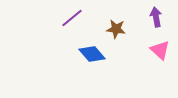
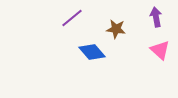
blue diamond: moved 2 px up
